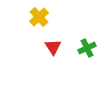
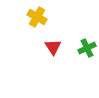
yellow cross: moved 2 px left; rotated 18 degrees counterclockwise
